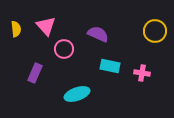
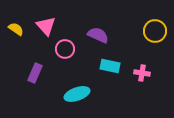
yellow semicircle: rotated 49 degrees counterclockwise
purple semicircle: moved 1 px down
pink circle: moved 1 px right
